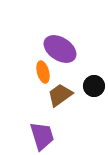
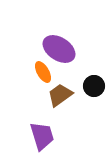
purple ellipse: moved 1 px left
orange ellipse: rotated 15 degrees counterclockwise
